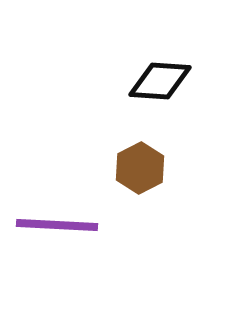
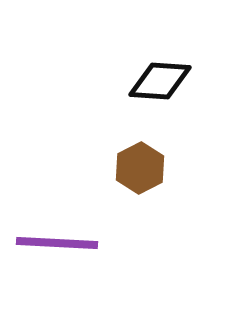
purple line: moved 18 px down
